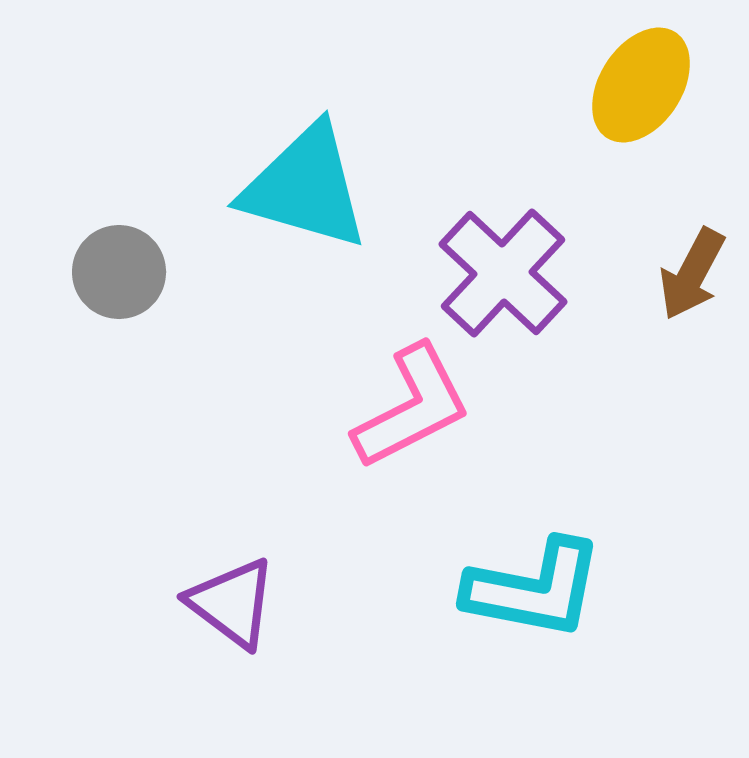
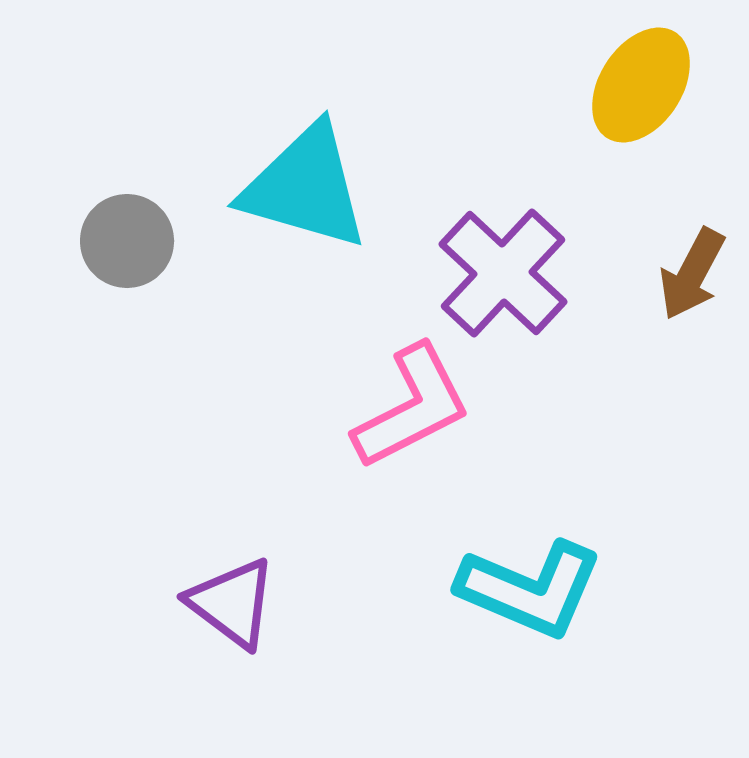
gray circle: moved 8 px right, 31 px up
cyan L-shape: moved 4 px left; rotated 12 degrees clockwise
